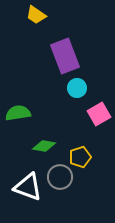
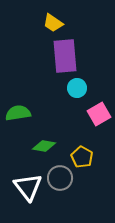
yellow trapezoid: moved 17 px right, 8 px down
purple rectangle: rotated 16 degrees clockwise
yellow pentagon: moved 2 px right; rotated 25 degrees counterclockwise
gray circle: moved 1 px down
white triangle: rotated 32 degrees clockwise
